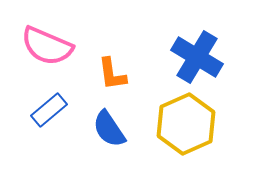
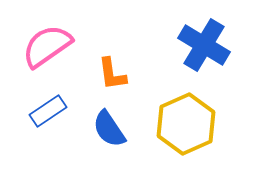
pink semicircle: rotated 122 degrees clockwise
blue cross: moved 7 px right, 12 px up
blue rectangle: moved 1 px left, 1 px down; rotated 6 degrees clockwise
